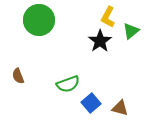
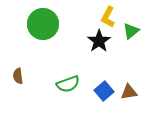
green circle: moved 4 px right, 4 px down
black star: moved 1 px left
brown semicircle: rotated 14 degrees clockwise
blue square: moved 13 px right, 12 px up
brown triangle: moved 9 px right, 16 px up; rotated 24 degrees counterclockwise
